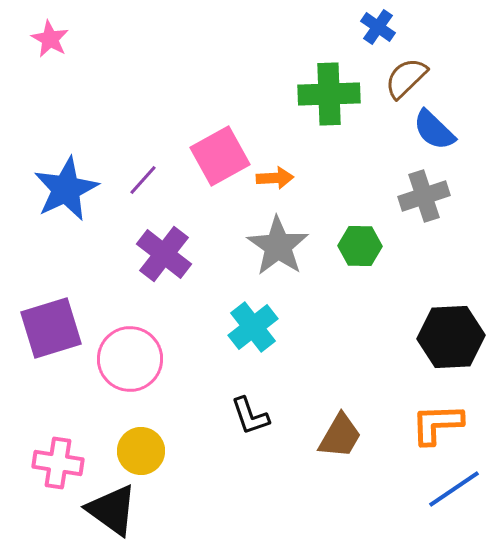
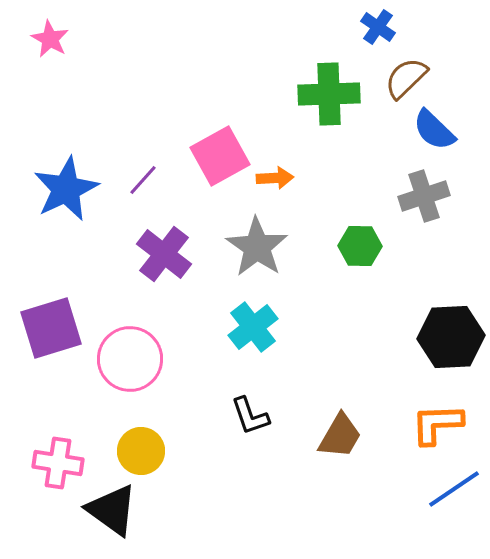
gray star: moved 21 px left, 1 px down
